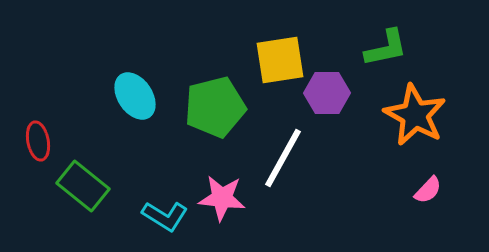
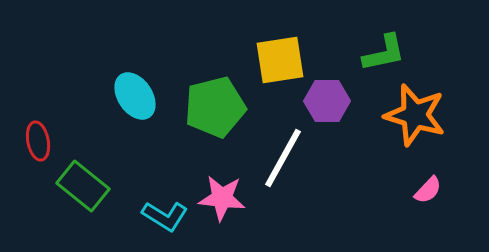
green L-shape: moved 2 px left, 5 px down
purple hexagon: moved 8 px down
orange star: rotated 12 degrees counterclockwise
